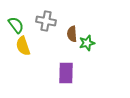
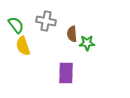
green star: rotated 14 degrees clockwise
